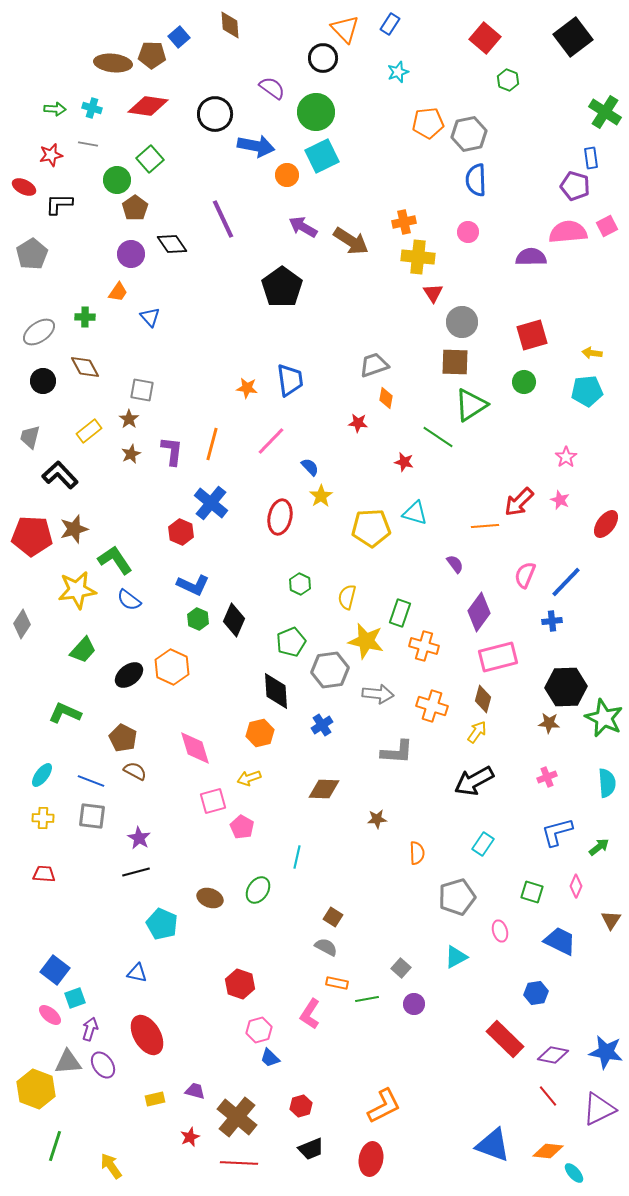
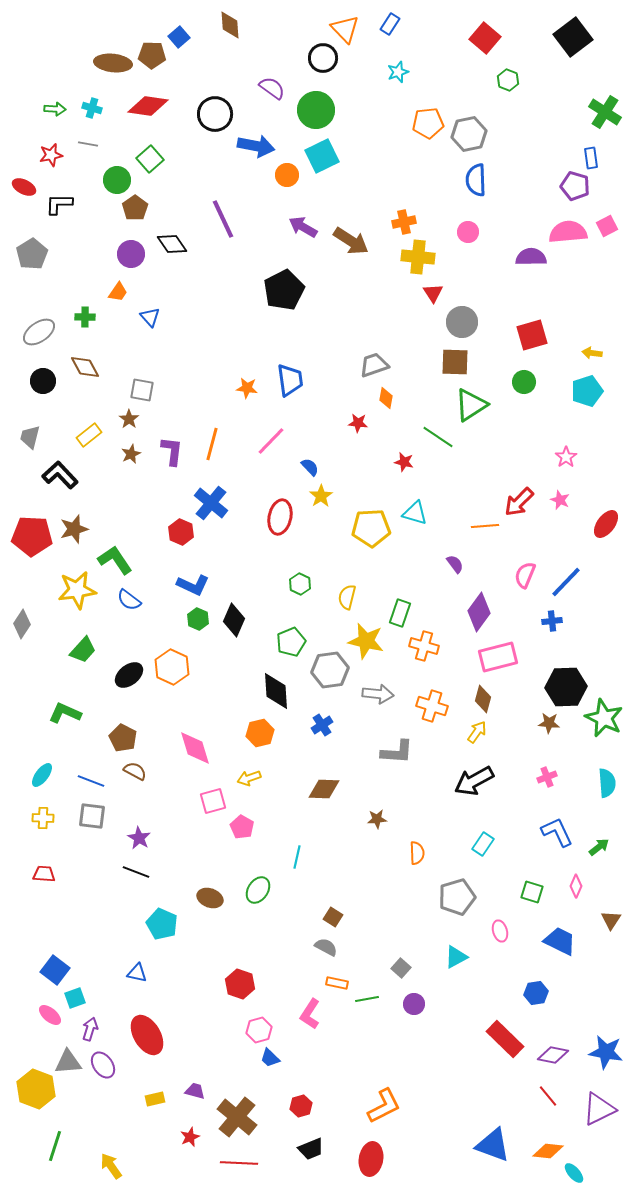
green circle at (316, 112): moved 2 px up
black pentagon at (282, 287): moved 2 px right, 3 px down; rotated 9 degrees clockwise
cyan pentagon at (587, 391): rotated 12 degrees counterclockwise
yellow rectangle at (89, 431): moved 4 px down
blue L-shape at (557, 832): rotated 80 degrees clockwise
black line at (136, 872): rotated 36 degrees clockwise
